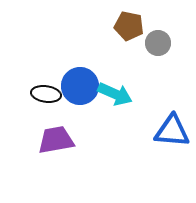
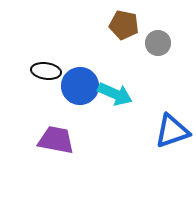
brown pentagon: moved 5 px left, 1 px up
black ellipse: moved 23 px up
blue triangle: rotated 24 degrees counterclockwise
purple trapezoid: rotated 21 degrees clockwise
